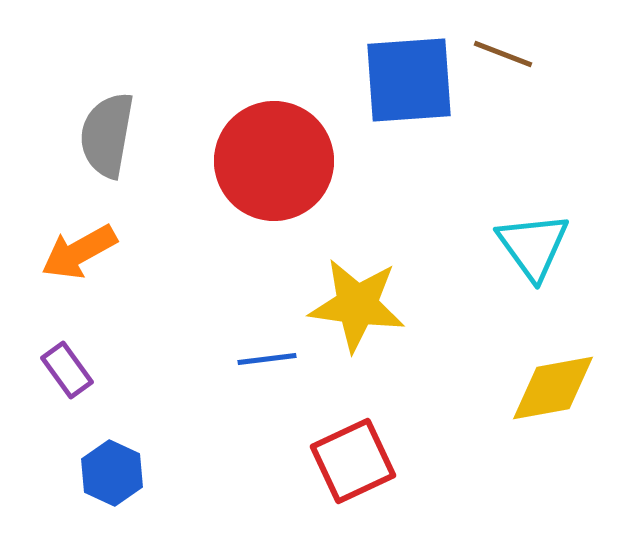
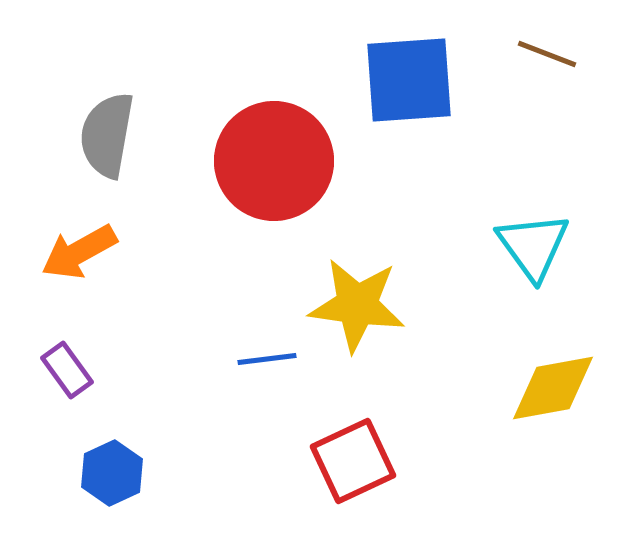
brown line: moved 44 px right
blue hexagon: rotated 10 degrees clockwise
